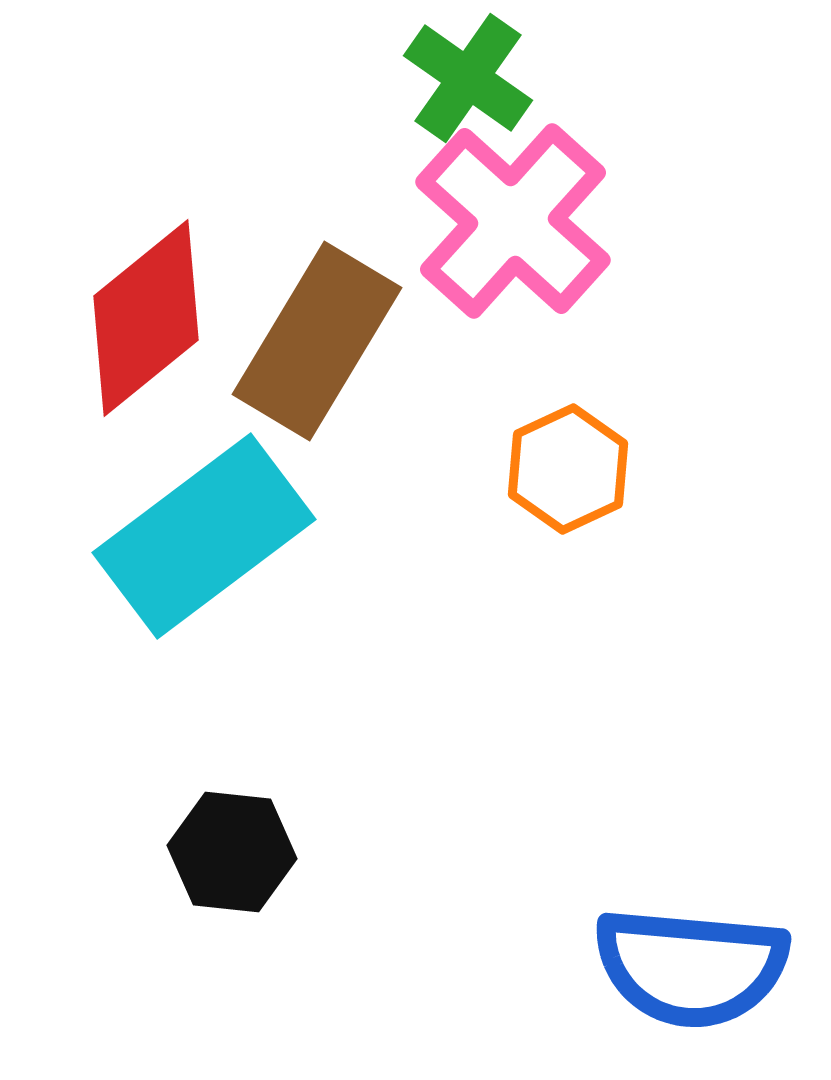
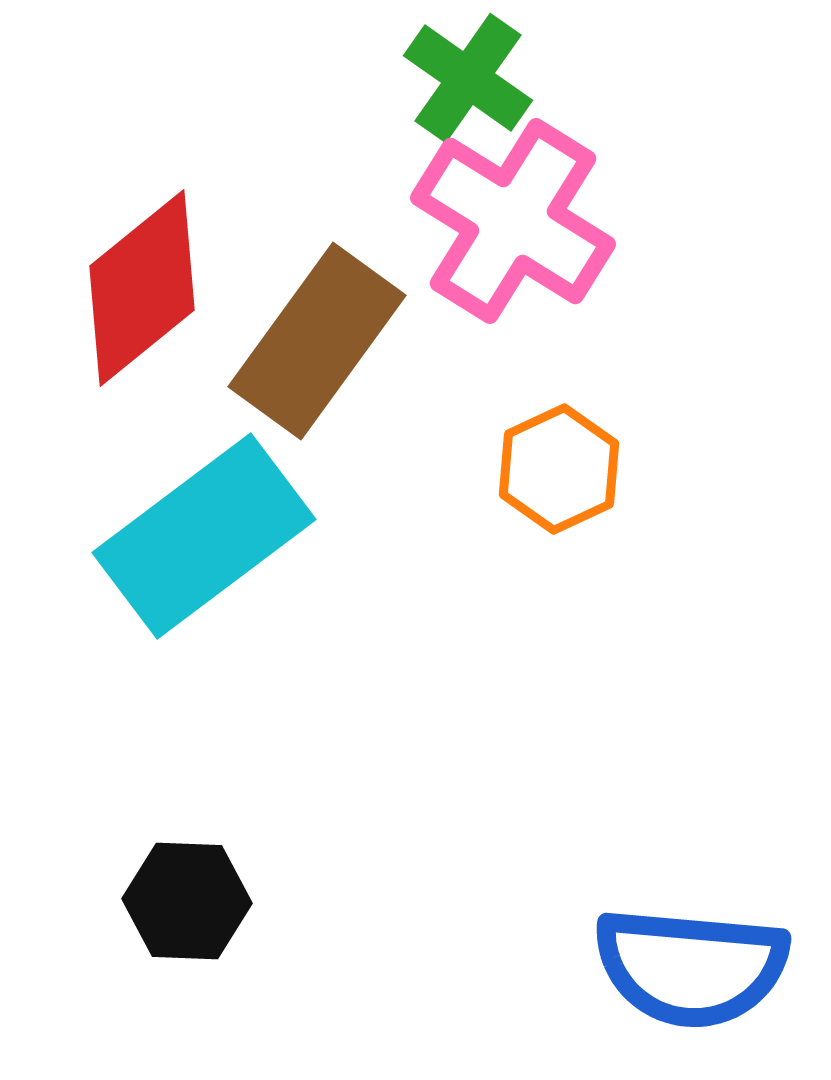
pink cross: rotated 10 degrees counterclockwise
red diamond: moved 4 px left, 30 px up
brown rectangle: rotated 5 degrees clockwise
orange hexagon: moved 9 px left
black hexagon: moved 45 px left, 49 px down; rotated 4 degrees counterclockwise
